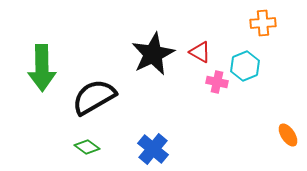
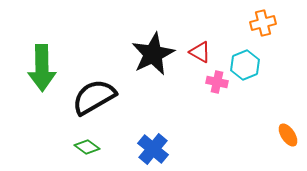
orange cross: rotated 10 degrees counterclockwise
cyan hexagon: moved 1 px up
